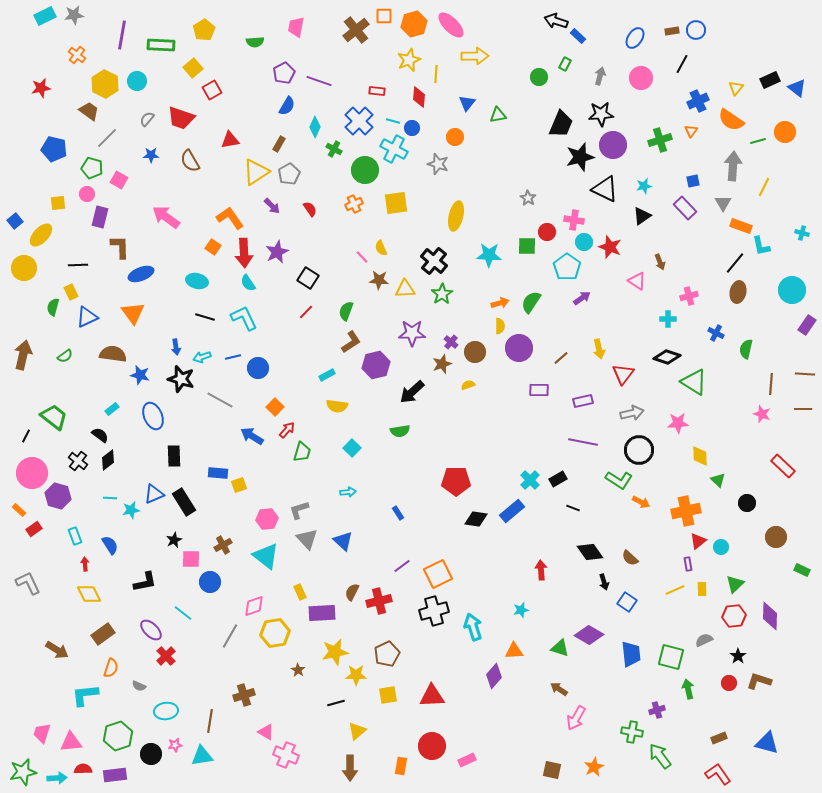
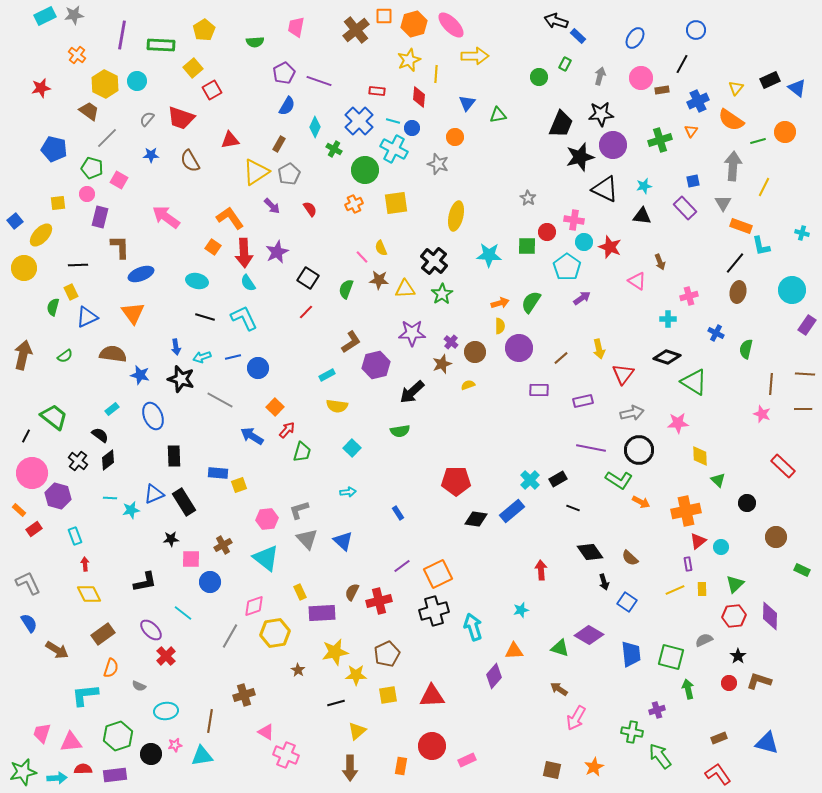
brown rectangle at (672, 31): moved 10 px left, 59 px down
black triangle at (642, 216): rotated 42 degrees clockwise
green semicircle at (346, 311): moved 22 px up
purple line at (583, 442): moved 8 px right, 6 px down
black star at (174, 540): moved 3 px left, 1 px up; rotated 21 degrees clockwise
blue semicircle at (110, 545): moved 81 px left, 78 px down
cyan triangle at (266, 556): moved 2 px down
